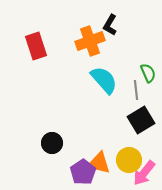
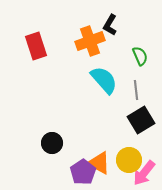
green semicircle: moved 8 px left, 17 px up
orange triangle: rotated 15 degrees clockwise
